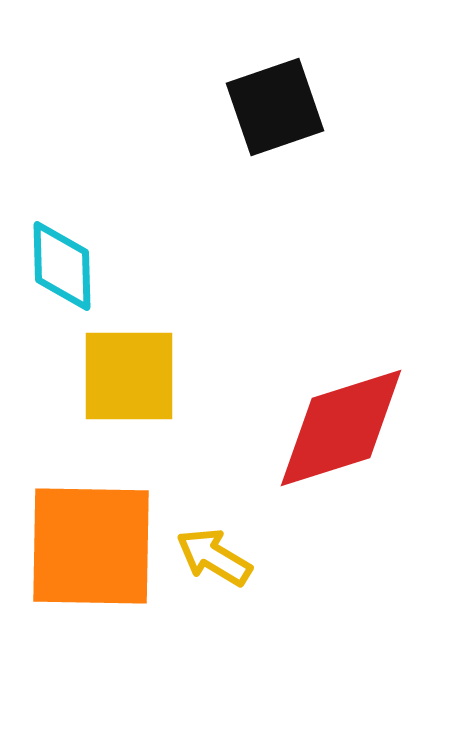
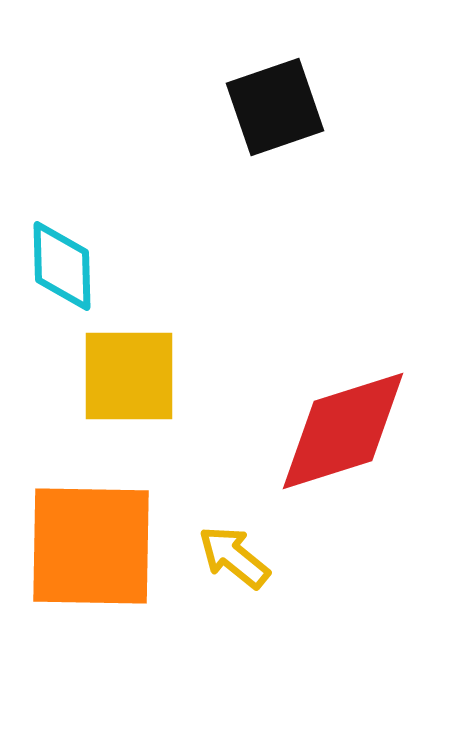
red diamond: moved 2 px right, 3 px down
yellow arrow: moved 20 px right; rotated 8 degrees clockwise
